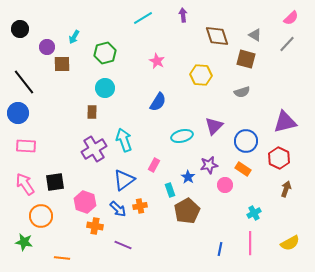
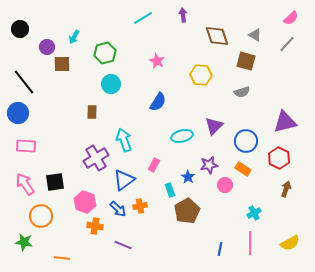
brown square at (246, 59): moved 2 px down
cyan circle at (105, 88): moved 6 px right, 4 px up
purple cross at (94, 149): moved 2 px right, 9 px down
